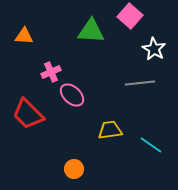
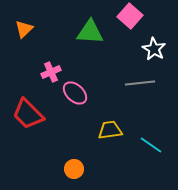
green triangle: moved 1 px left, 1 px down
orange triangle: moved 7 px up; rotated 48 degrees counterclockwise
pink ellipse: moved 3 px right, 2 px up
